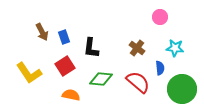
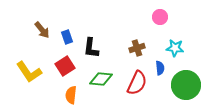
brown arrow: moved 2 px up; rotated 12 degrees counterclockwise
blue rectangle: moved 3 px right
brown cross: rotated 35 degrees clockwise
yellow L-shape: moved 1 px up
red semicircle: moved 1 px left, 1 px down; rotated 75 degrees clockwise
green circle: moved 4 px right, 4 px up
orange semicircle: rotated 96 degrees counterclockwise
